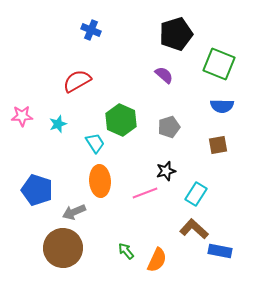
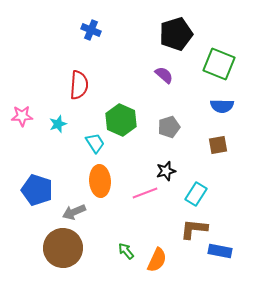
red semicircle: moved 2 px right, 4 px down; rotated 124 degrees clockwise
brown L-shape: rotated 36 degrees counterclockwise
